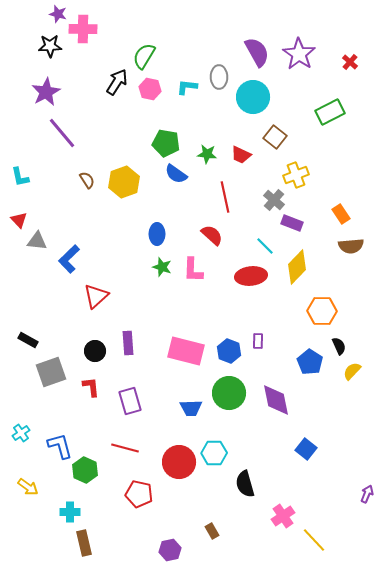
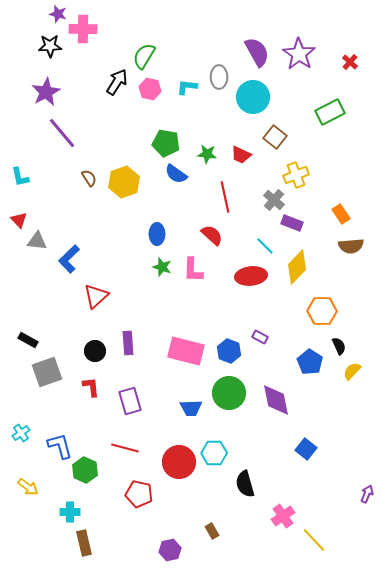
brown semicircle at (87, 180): moved 2 px right, 2 px up
purple rectangle at (258, 341): moved 2 px right, 4 px up; rotated 63 degrees counterclockwise
gray square at (51, 372): moved 4 px left
